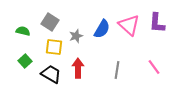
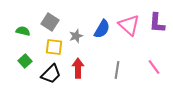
black trapezoid: rotated 105 degrees clockwise
